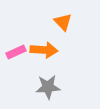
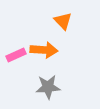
orange triangle: moved 1 px up
pink rectangle: moved 3 px down
